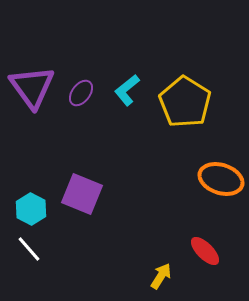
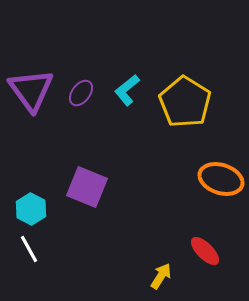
purple triangle: moved 1 px left, 3 px down
purple square: moved 5 px right, 7 px up
white line: rotated 12 degrees clockwise
